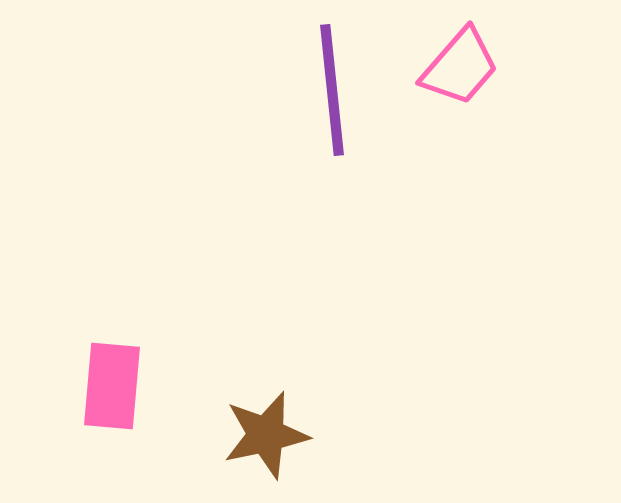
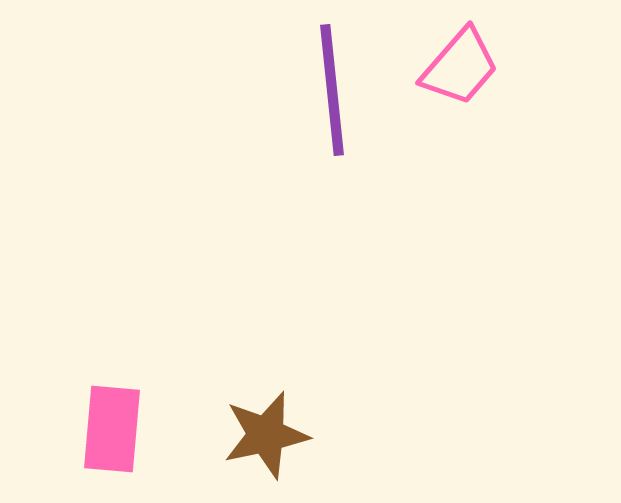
pink rectangle: moved 43 px down
